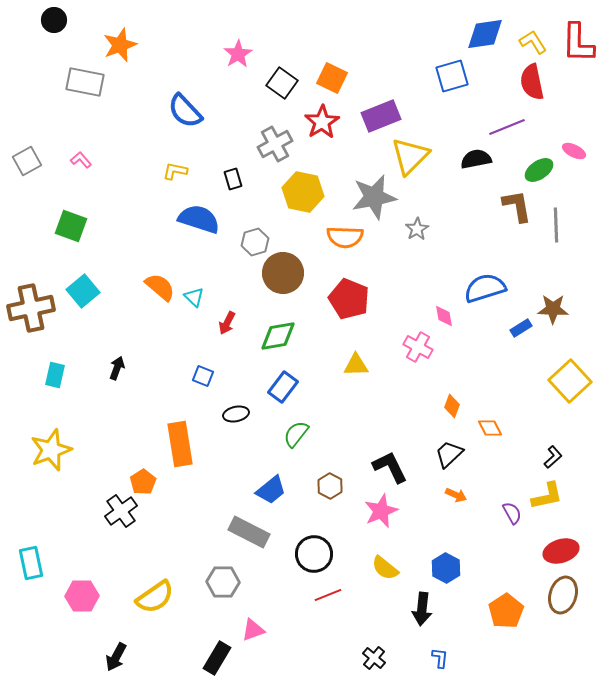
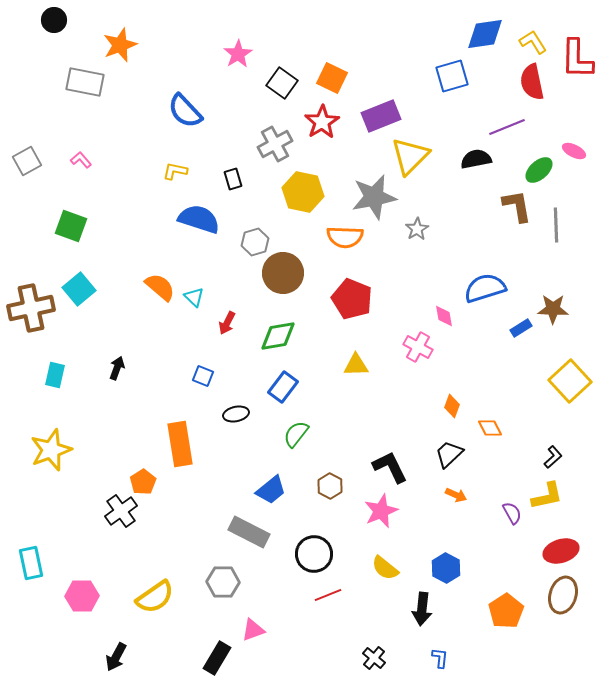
red L-shape at (578, 43): moved 1 px left, 16 px down
green ellipse at (539, 170): rotated 8 degrees counterclockwise
cyan square at (83, 291): moved 4 px left, 2 px up
red pentagon at (349, 299): moved 3 px right
